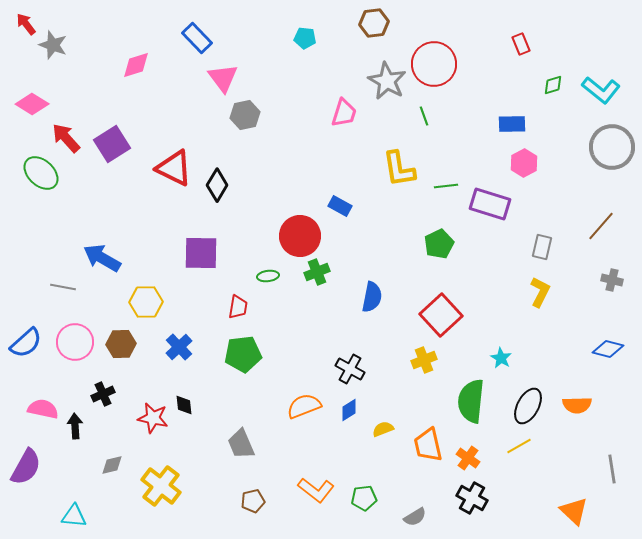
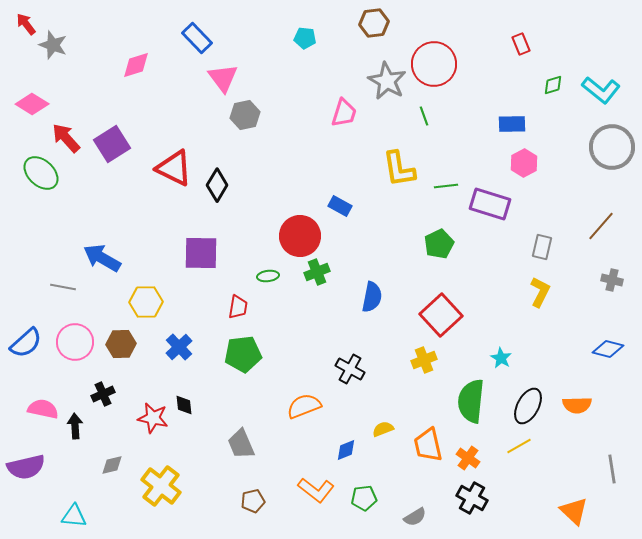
blue diamond at (349, 410): moved 3 px left, 40 px down; rotated 10 degrees clockwise
purple semicircle at (26, 467): rotated 48 degrees clockwise
